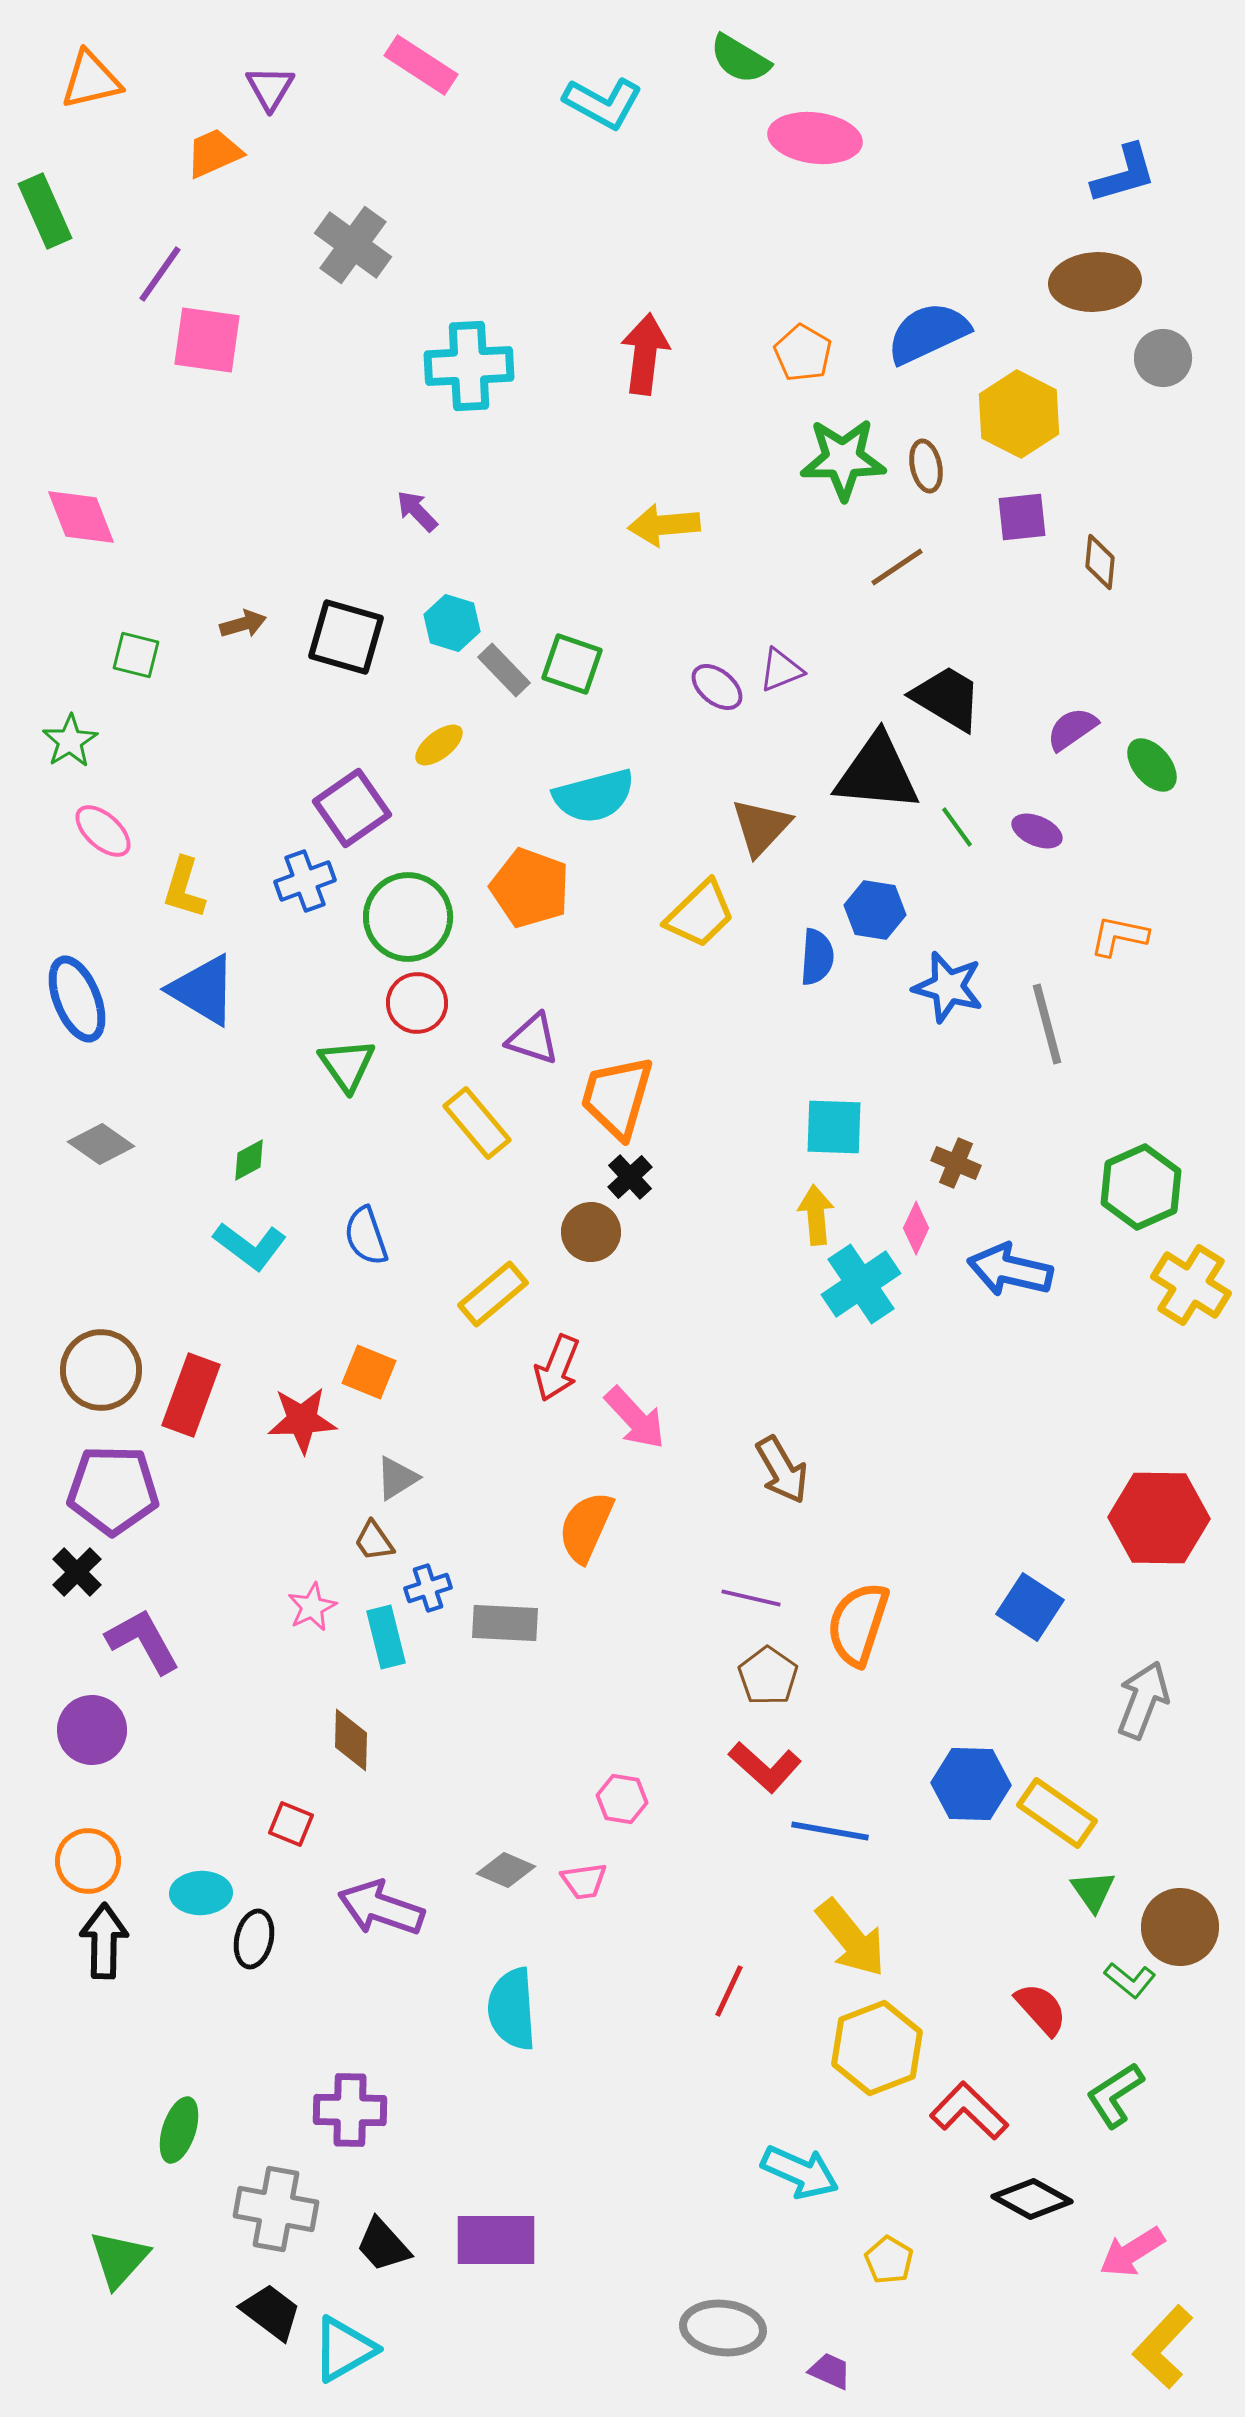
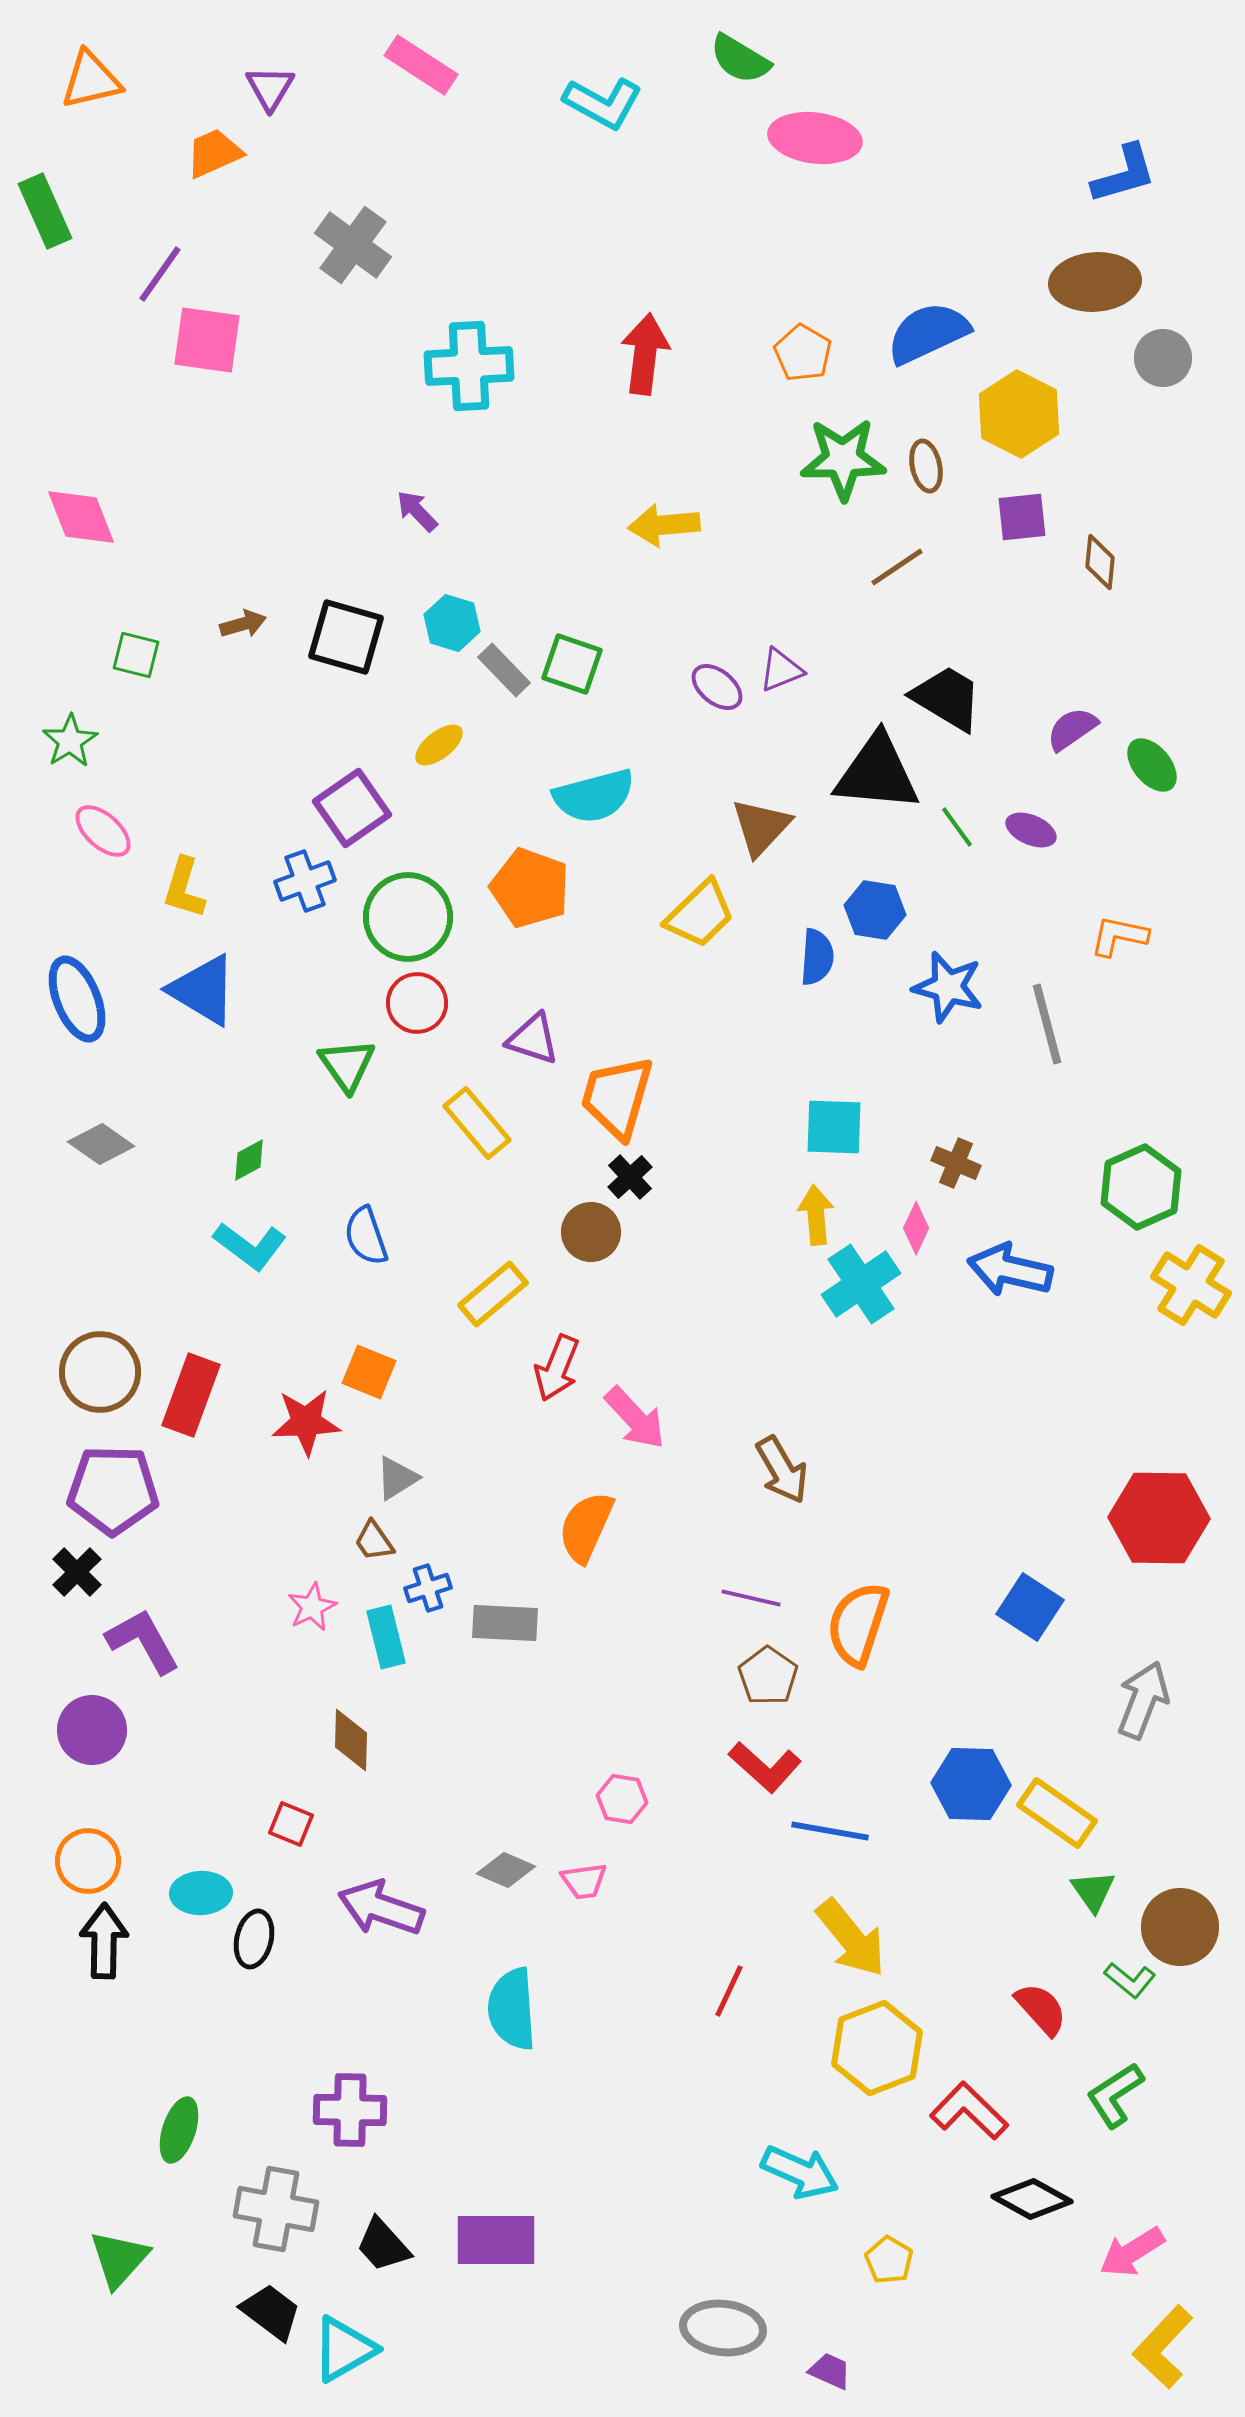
purple ellipse at (1037, 831): moved 6 px left, 1 px up
brown circle at (101, 1370): moved 1 px left, 2 px down
red star at (302, 1420): moved 4 px right, 2 px down
